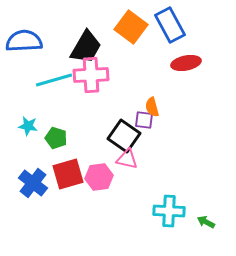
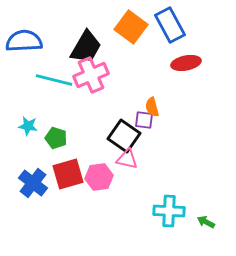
pink cross: rotated 20 degrees counterclockwise
cyan line: rotated 30 degrees clockwise
